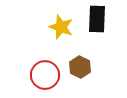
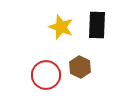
black rectangle: moved 6 px down
red circle: moved 1 px right
